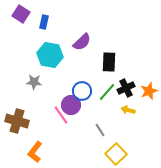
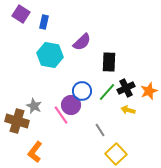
gray star: moved 24 px down; rotated 21 degrees clockwise
